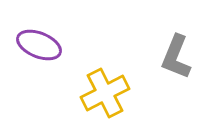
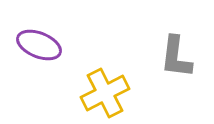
gray L-shape: rotated 15 degrees counterclockwise
